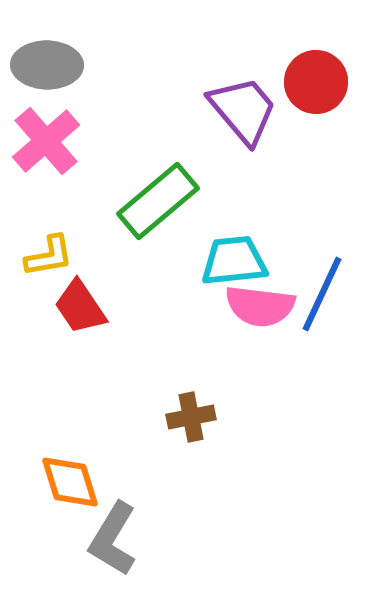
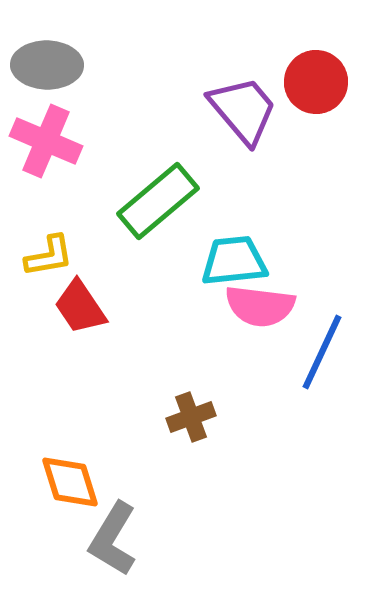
pink cross: rotated 26 degrees counterclockwise
blue line: moved 58 px down
brown cross: rotated 9 degrees counterclockwise
